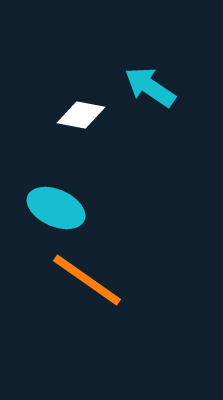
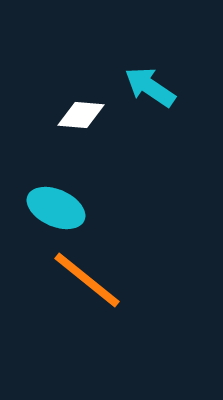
white diamond: rotated 6 degrees counterclockwise
orange line: rotated 4 degrees clockwise
